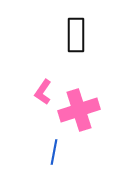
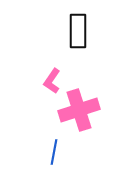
black rectangle: moved 2 px right, 4 px up
pink L-shape: moved 9 px right, 11 px up
